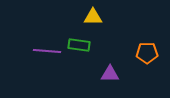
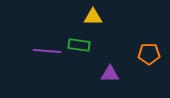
orange pentagon: moved 2 px right, 1 px down
